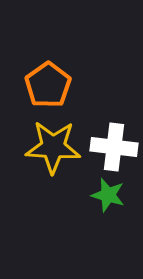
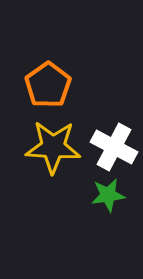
white cross: rotated 21 degrees clockwise
green star: rotated 24 degrees counterclockwise
